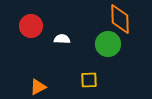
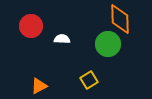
yellow square: rotated 30 degrees counterclockwise
orange triangle: moved 1 px right, 1 px up
